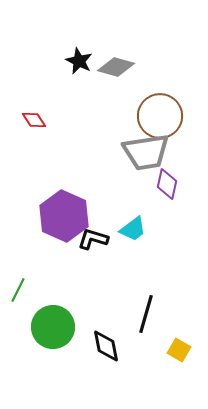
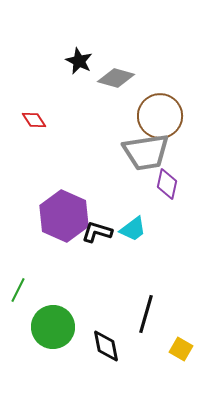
gray diamond: moved 11 px down
black L-shape: moved 4 px right, 7 px up
yellow square: moved 2 px right, 1 px up
